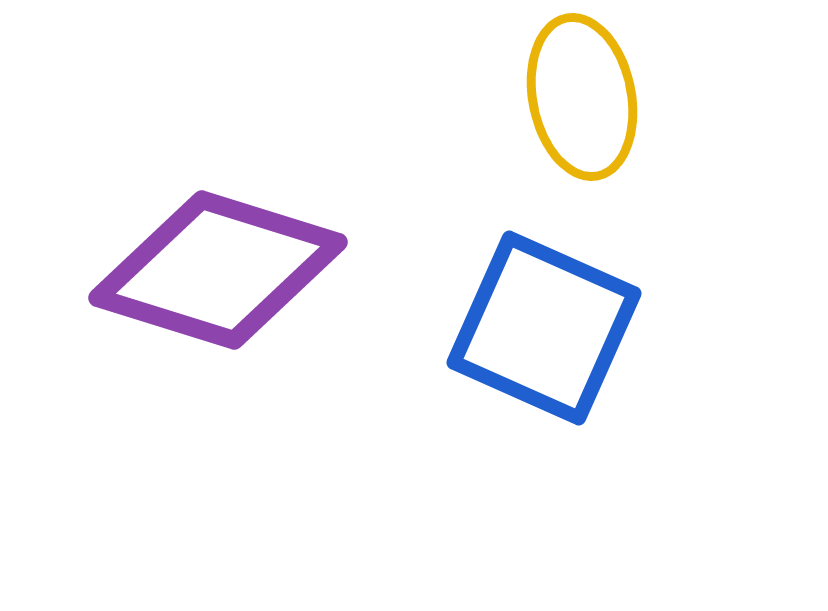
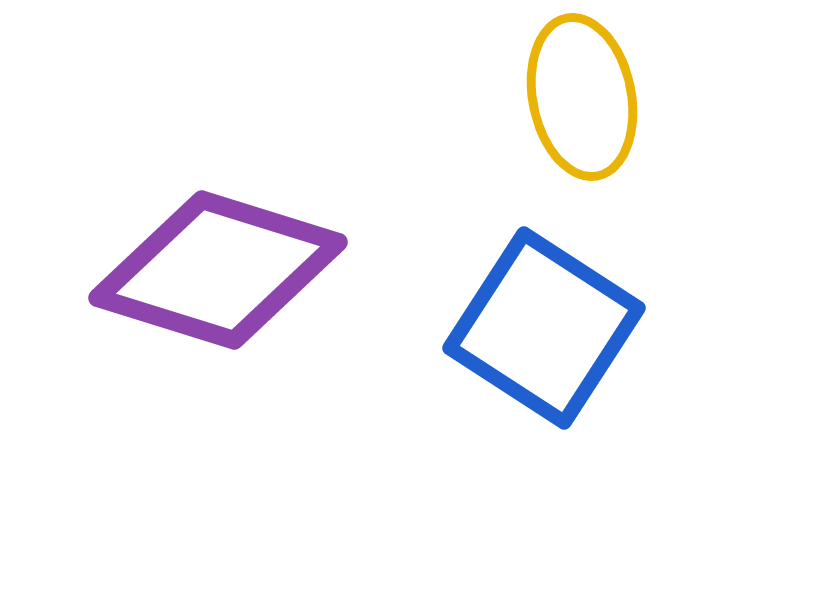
blue square: rotated 9 degrees clockwise
